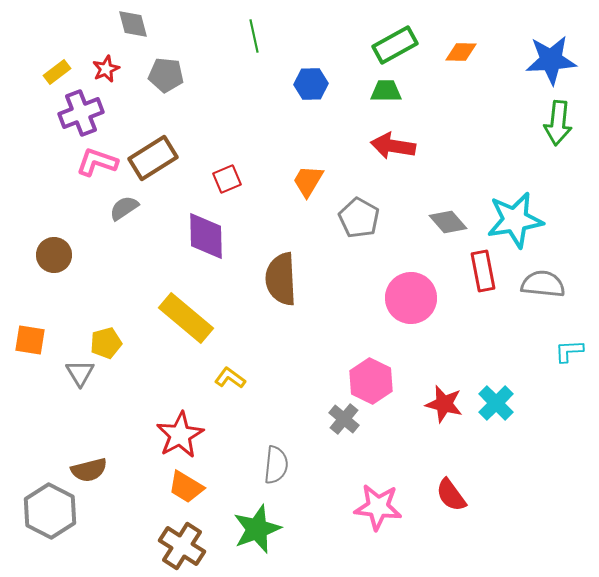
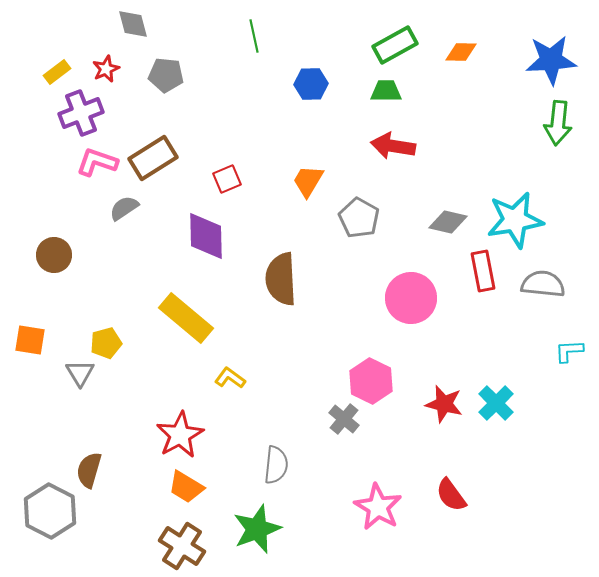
gray diamond at (448, 222): rotated 36 degrees counterclockwise
brown semicircle at (89, 470): rotated 120 degrees clockwise
pink star at (378, 507): rotated 24 degrees clockwise
